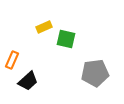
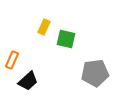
yellow rectangle: rotated 42 degrees counterclockwise
